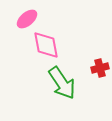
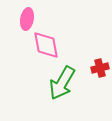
pink ellipse: rotated 40 degrees counterclockwise
green arrow: rotated 64 degrees clockwise
